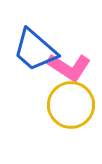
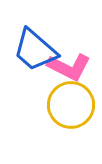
pink L-shape: rotated 6 degrees counterclockwise
